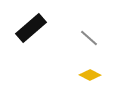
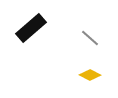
gray line: moved 1 px right
